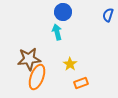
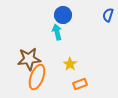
blue circle: moved 3 px down
orange rectangle: moved 1 px left, 1 px down
